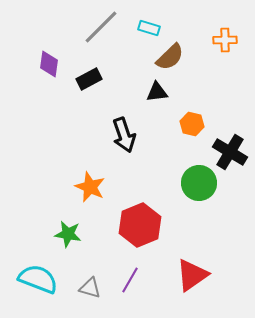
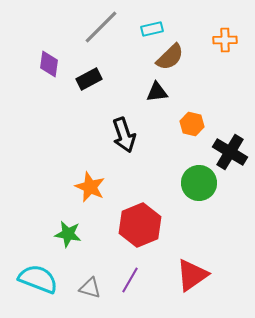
cyan rectangle: moved 3 px right, 1 px down; rotated 30 degrees counterclockwise
